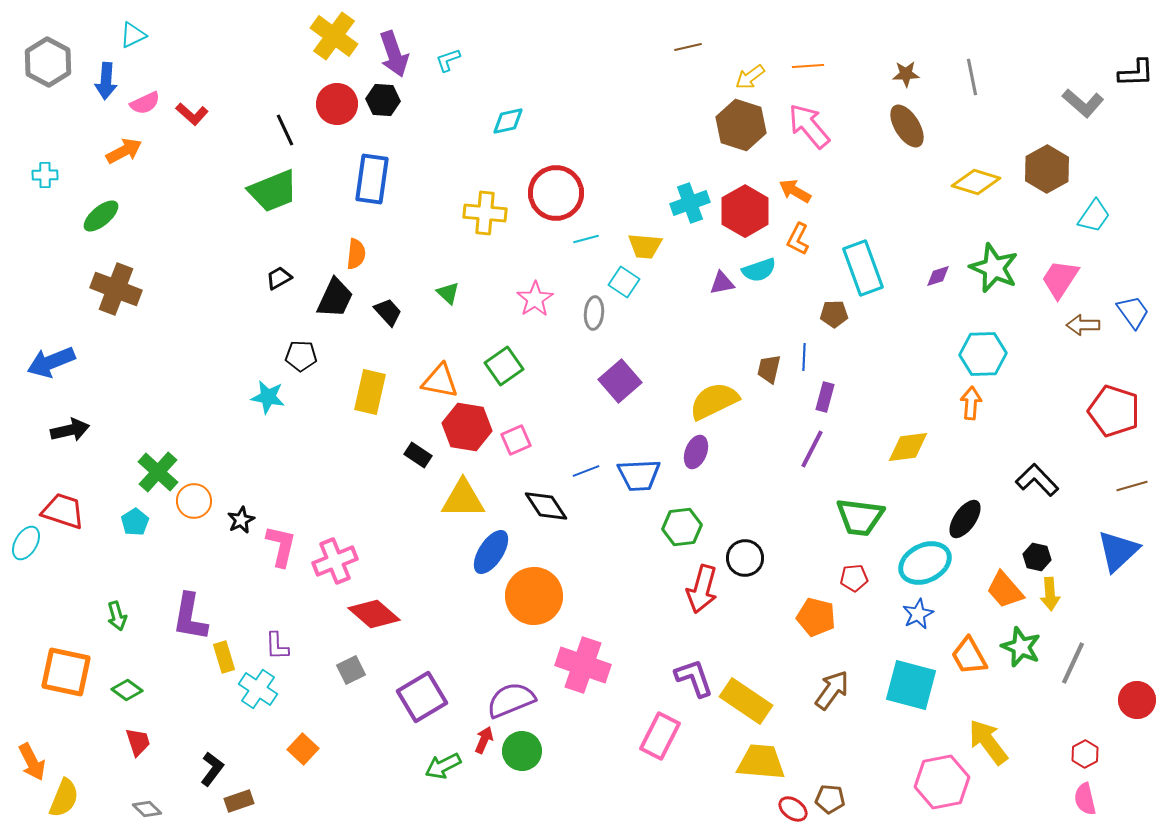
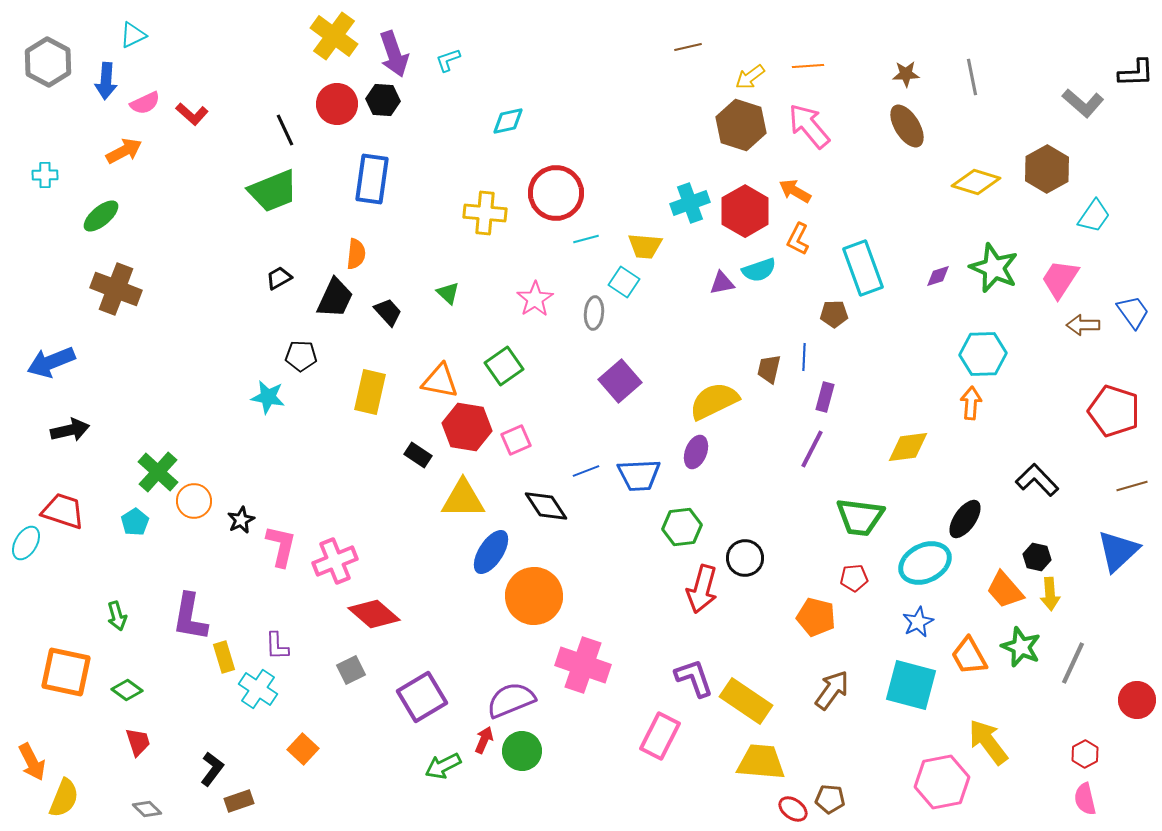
blue star at (918, 614): moved 8 px down
